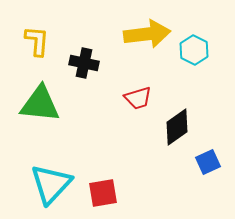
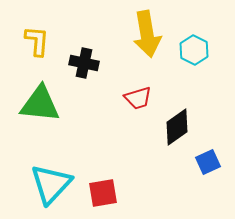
yellow arrow: rotated 87 degrees clockwise
